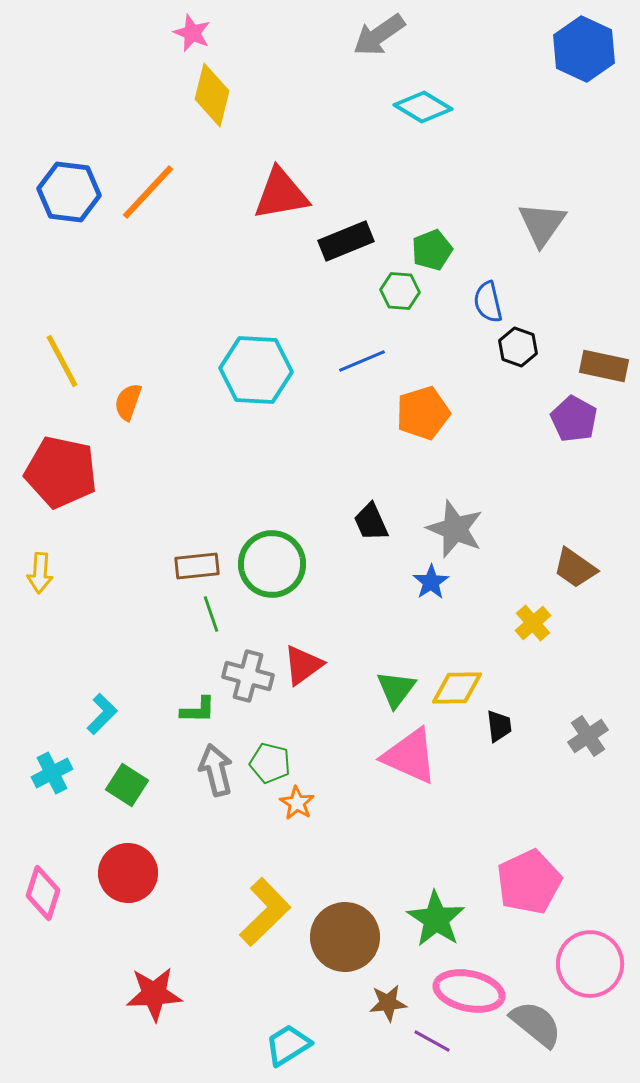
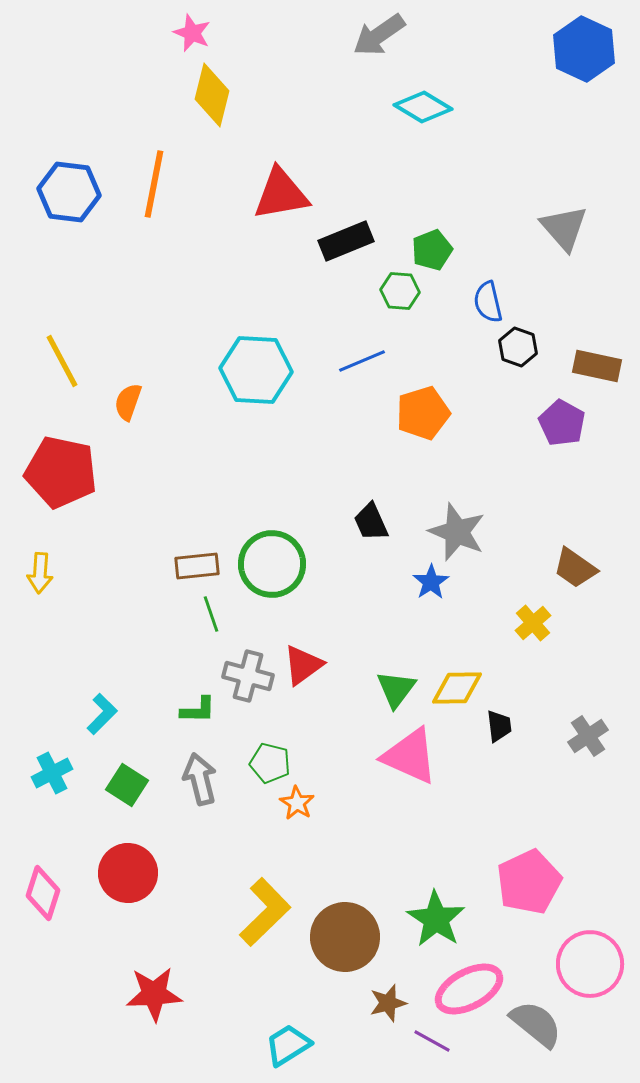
orange line at (148, 192): moved 6 px right, 8 px up; rotated 32 degrees counterclockwise
gray triangle at (542, 224): moved 22 px right, 4 px down; rotated 16 degrees counterclockwise
brown rectangle at (604, 366): moved 7 px left
purple pentagon at (574, 419): moved 12 px left, 4 px down
gray star at (455, 529): moved 2 px right, 3 px down
gray arrow at (216, 770): moved 16 px left, 9 px down
pink ellipse at (469, 991): moved 2 px up; rotated 40 degrees counterclockwise
brown star at (388, 1003): rotated 9 degrees counterclockwise
